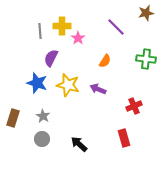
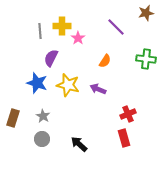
red cross: moved 6 px left, 8 px down
